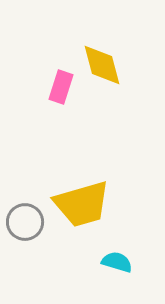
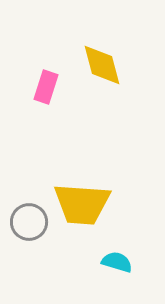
pink rectangle: moved 15 px left
yellow trapezoid: rotated 20 degrees clockwise
gray circle: moved 4 px right
